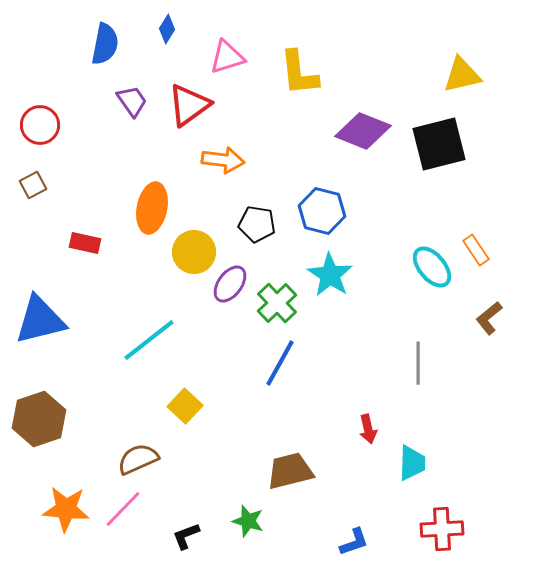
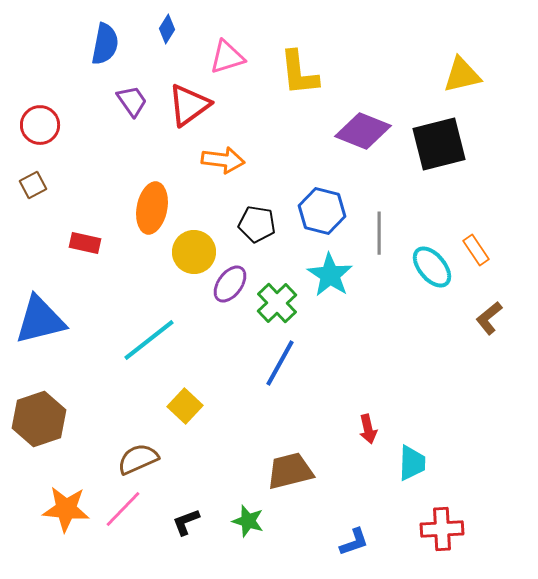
gray line: moved 39 px left, 130 px up
black L-shape: moved 14 px up
